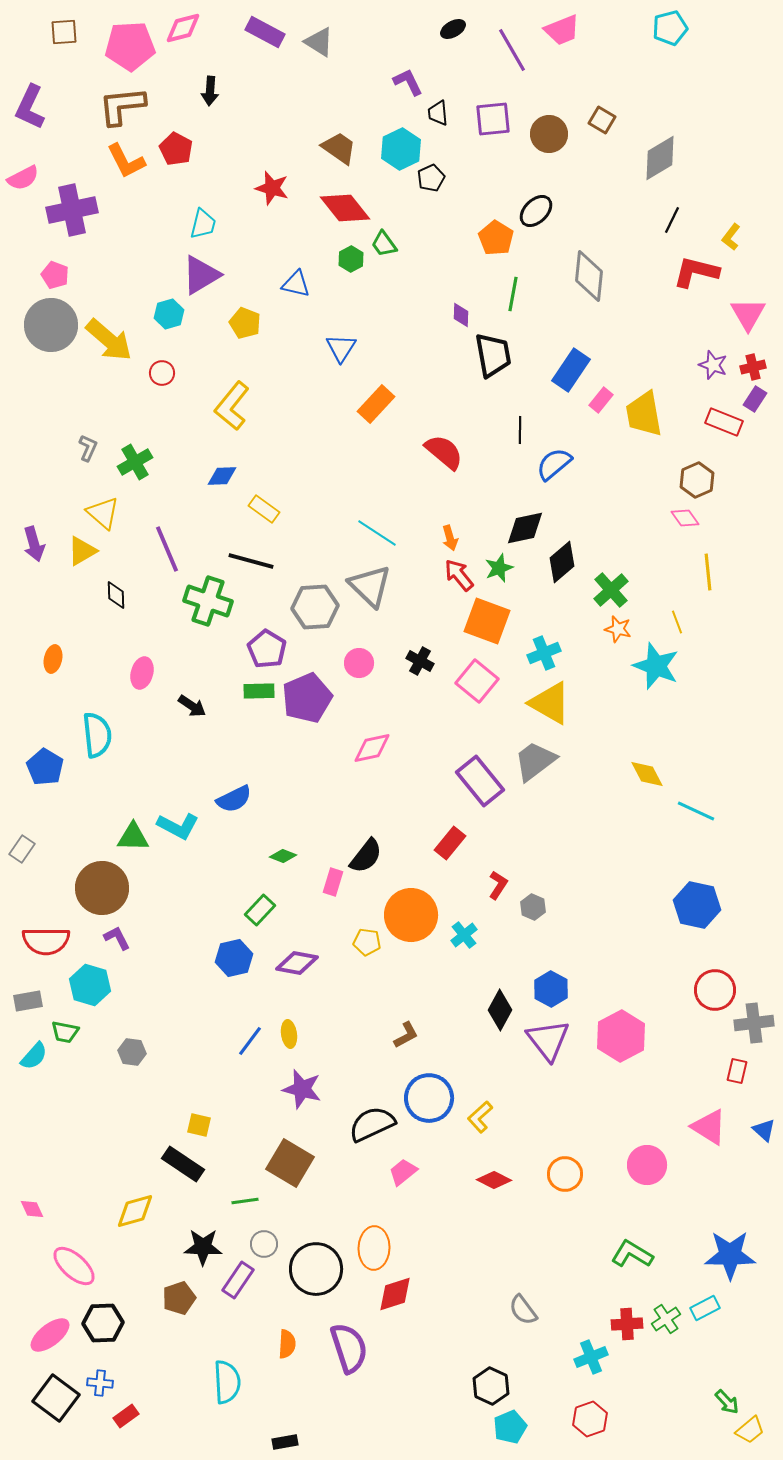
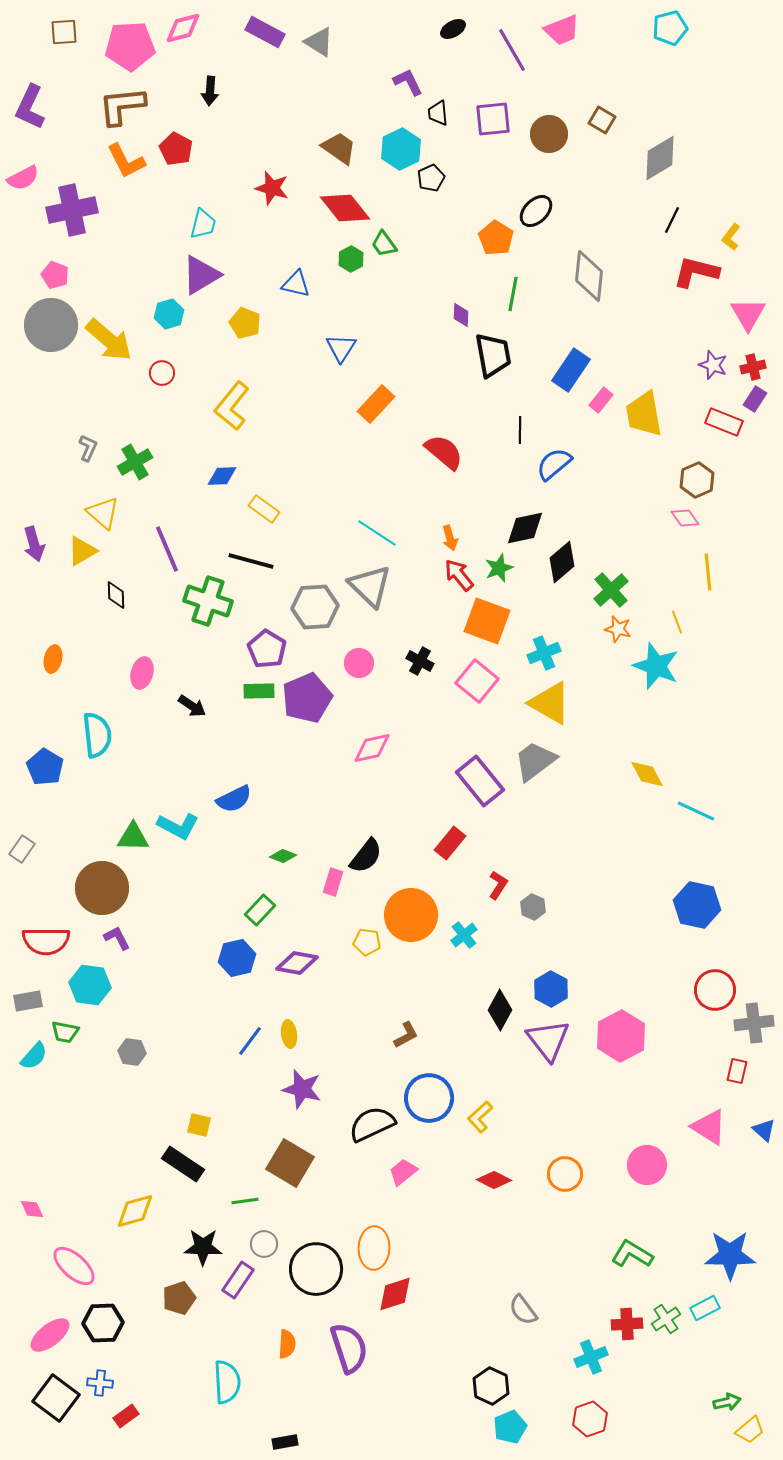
blue hexagon at (234, 958): moved 3 px right
cyan hexagon at (90, 985): rotated 9 degrees counterclockwise
green arrow at (727, 1402): rotated 60 degrees counterclockwise
